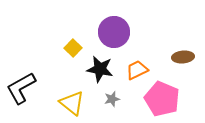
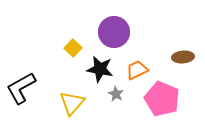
gray star: moved 4 px right, 5 px up; rotated 28 degrees counterclockwise
yellow triangle: rotated 32 degrees clockwise
